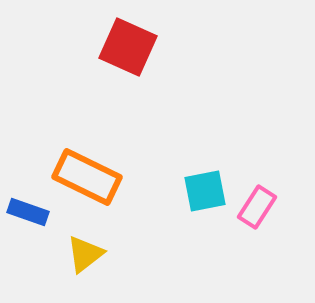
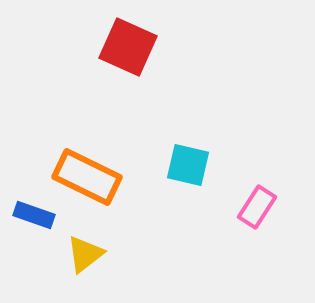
cyan square: moved 17 px left, 26 px up; rotated 24 degrees clockwise
blue rectangle: moved 6 px right, 3 px down
